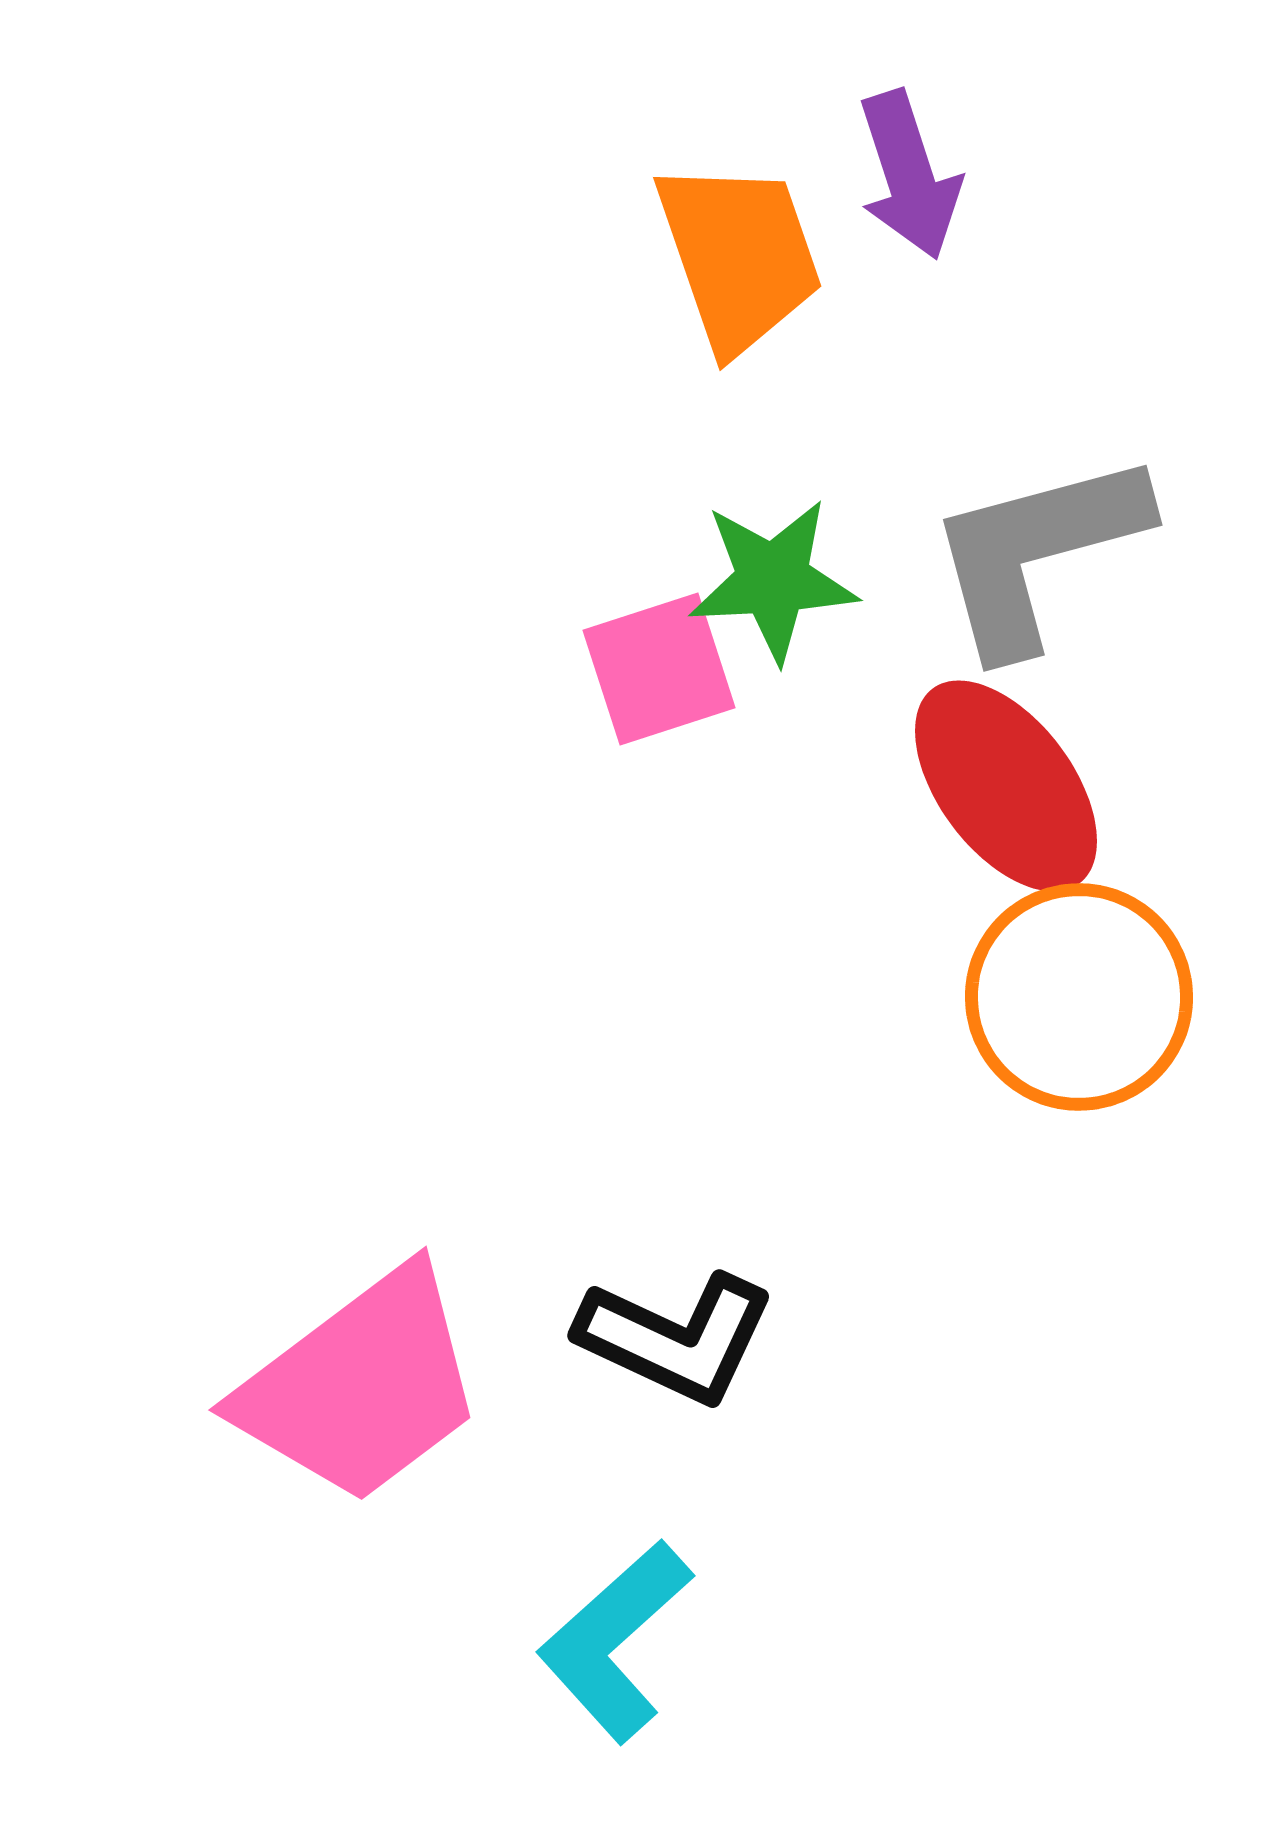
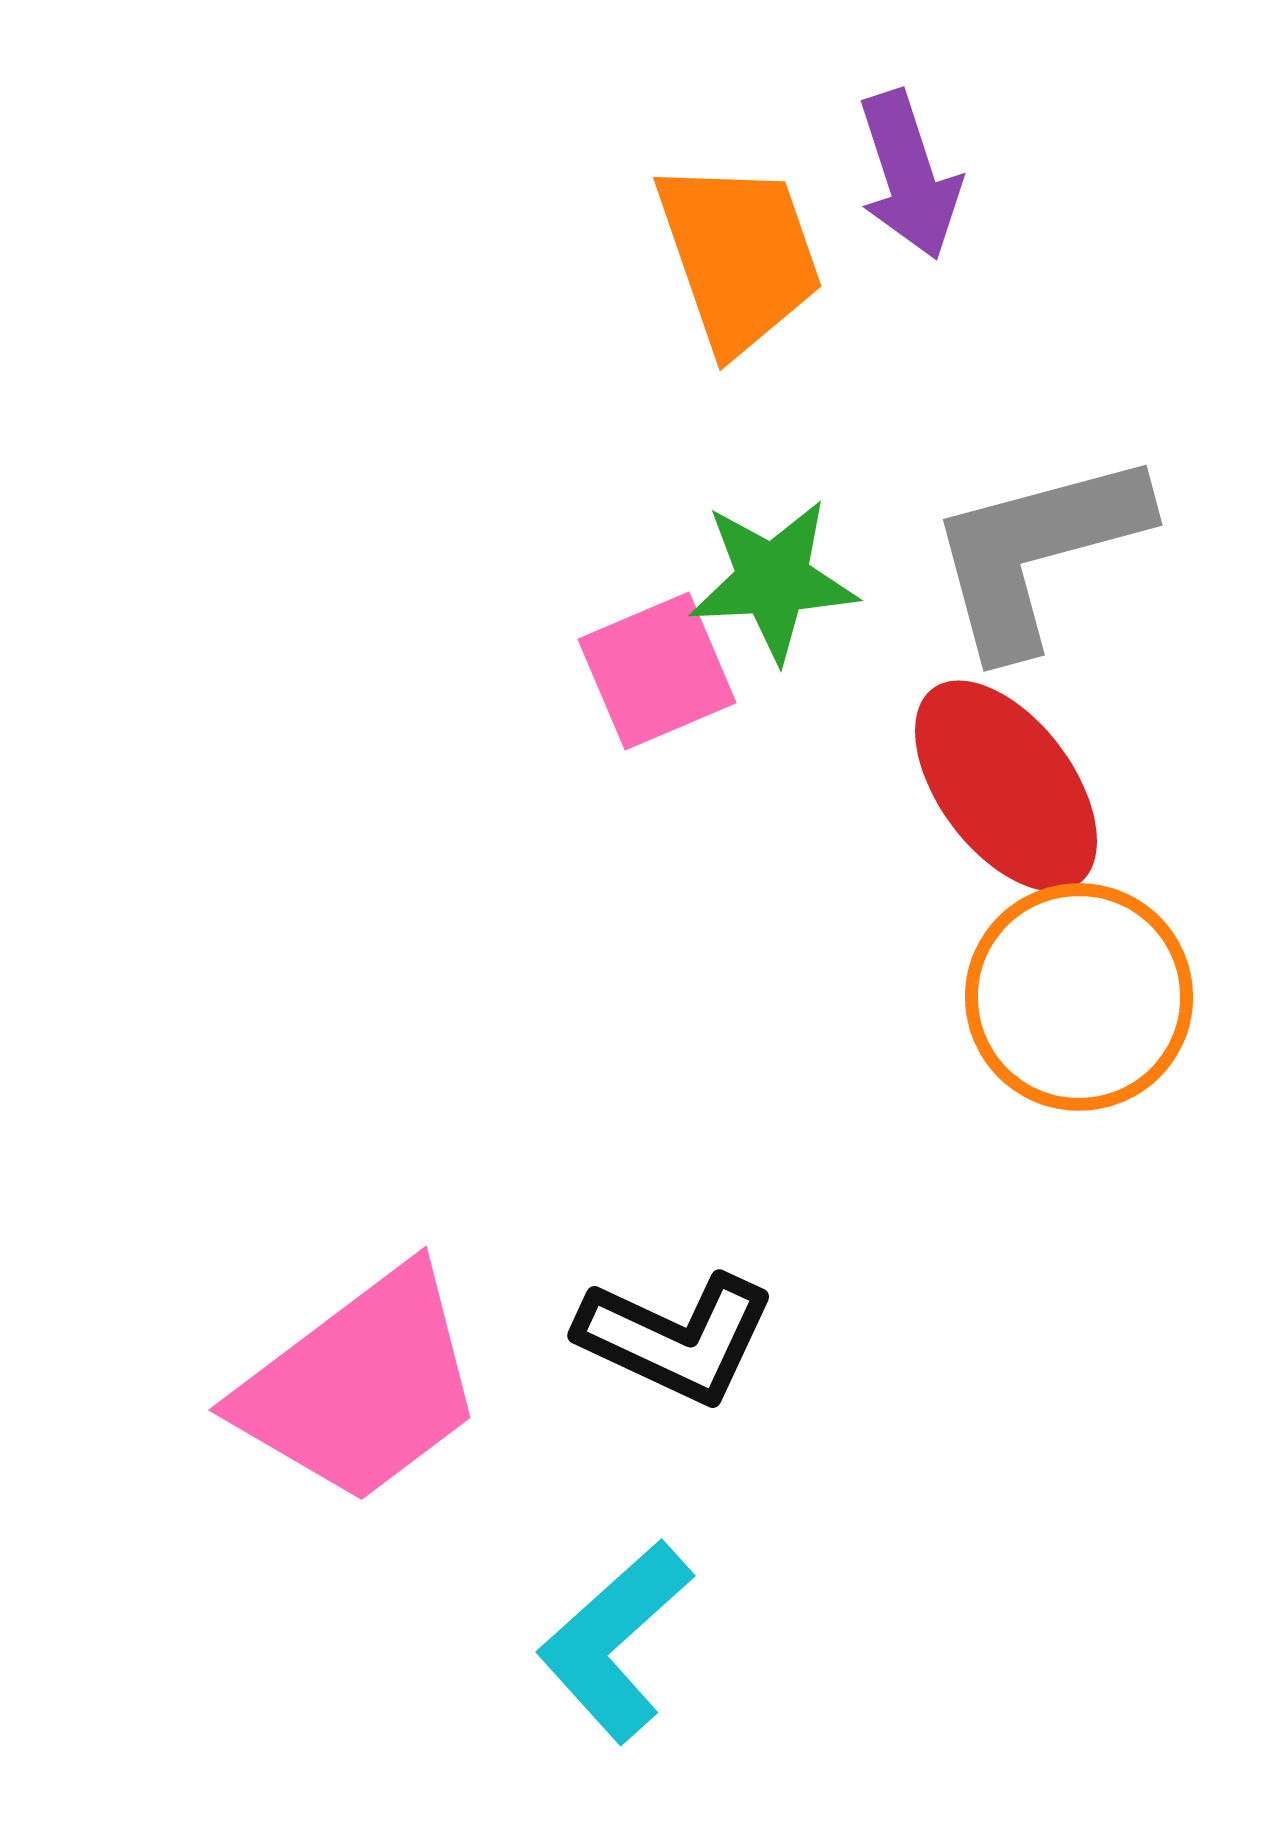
pink square: moved 2 px left, 2 px down; rotated 5 degrees counterclockwise
